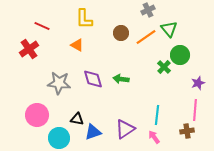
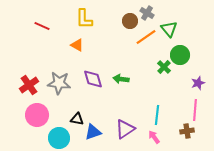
gray cross: moved 1 px left, 3 px down; rotated 32 degrees counterclockwise
brown circle: moved 9 px right, 12 px up
red cross: moved 36 px down
